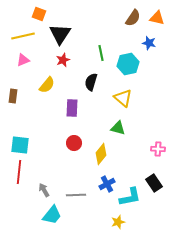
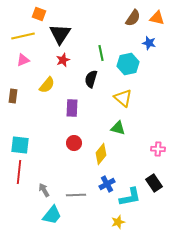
black semicircle: moved 3 px up
